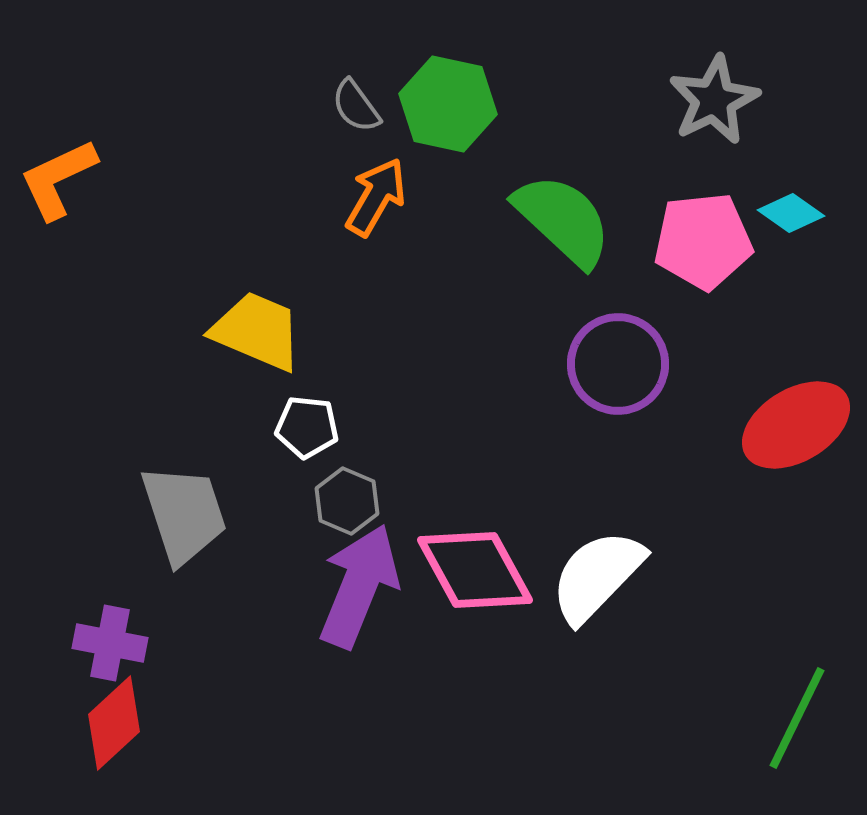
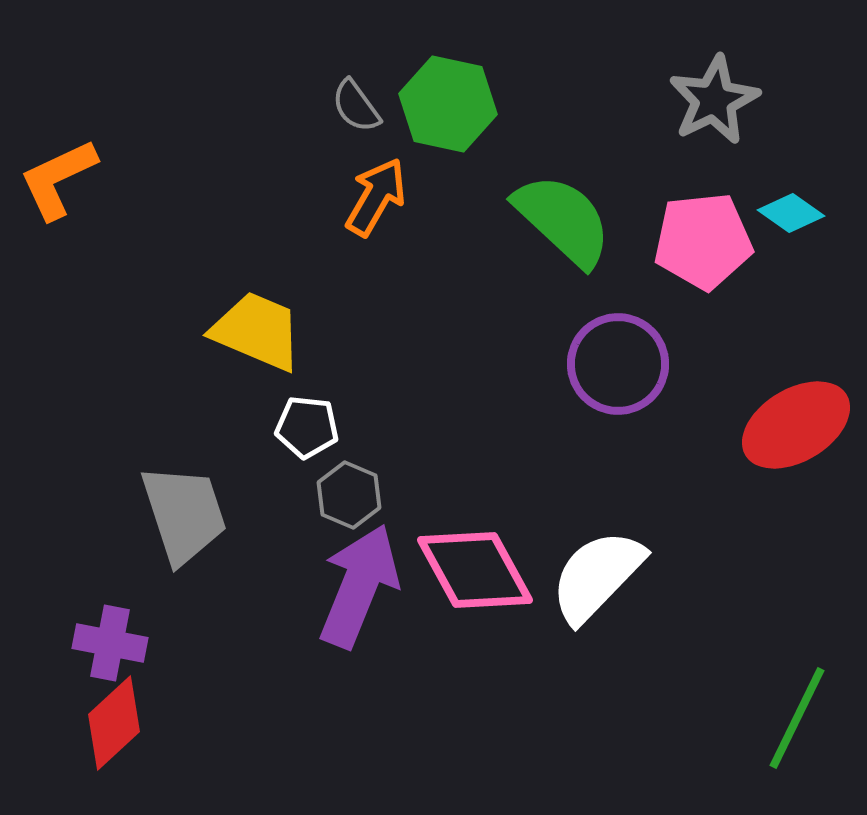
gray hexagon: moved 2 px right, 6 px up
